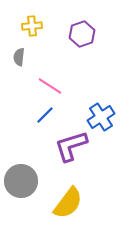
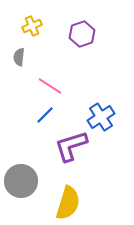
yellow cross: rotated 18 degrees counterclockwise
yellow semicircle: rotated 20 degrees counterclockwise
